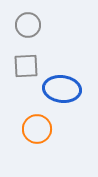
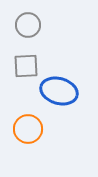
blue ellipse: moved 3 px left, 2 px down; rotated 9 degrees clockwise
orange circle: moved 9 px left
